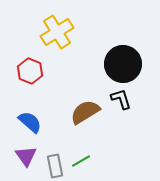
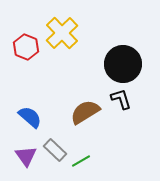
yellow cross: moved 5 px right, 1 px down; rotated 12 degrees counterclockwise
red hexagon: moved 4 px left, 24 px up
blue semicircle: moved 5 px up
gray rectangle: moved 16 px up; rotated 35 degrees counterclockwise
